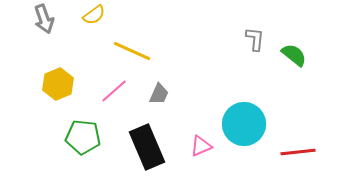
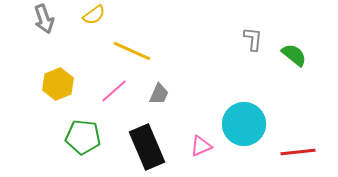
gray L-shape: moved 2 px left
